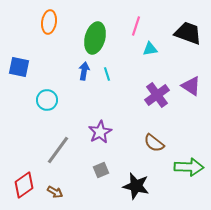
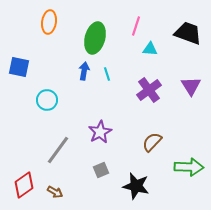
cyan triangle: rotated 14 degrees clockwise
purple triangle: rotated 25 degrees clockwise
purple cross: moved 8 px left, 5 px up
brown semicircle: moved 2 px left, 1 px up; rotated 95 degrees clockwise
